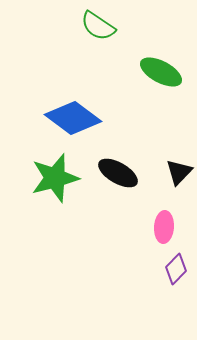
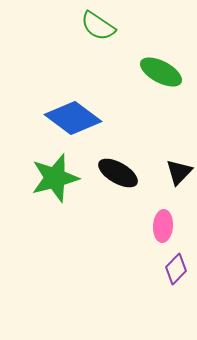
pink ellipse: moved 1 px left, 1 px up
